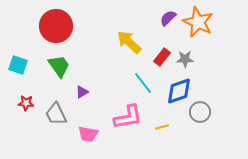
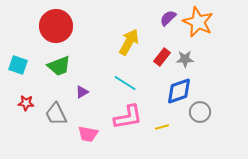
yellow arrow: rotated 76 degrees clockwise
green trapezoid: rotated 105 degrees clockwise
cyan line: moved 18 px left; rotated 20 degrees counterclockwise
